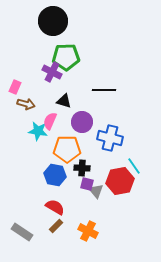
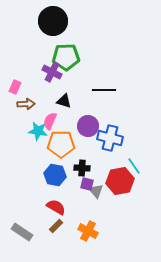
brown arrow: rotated 18 degrees counterclockwise
purple circle: moved 6 px right, 4 px down
orange pentagon: moved 6 px left, 5 px up
red semicircle: moved 1 px right
